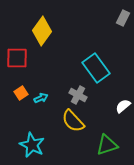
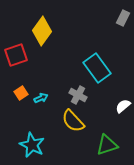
red square: moved 1 px left, 3 px up; rotated 20 degrees counterclockwise
cyan rectangle: moved 1 px right
